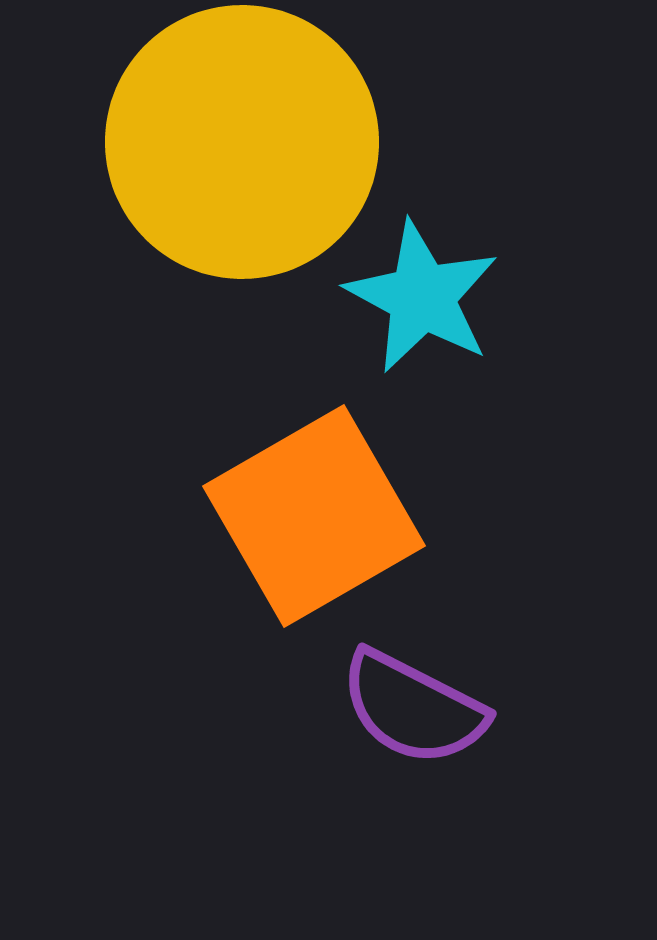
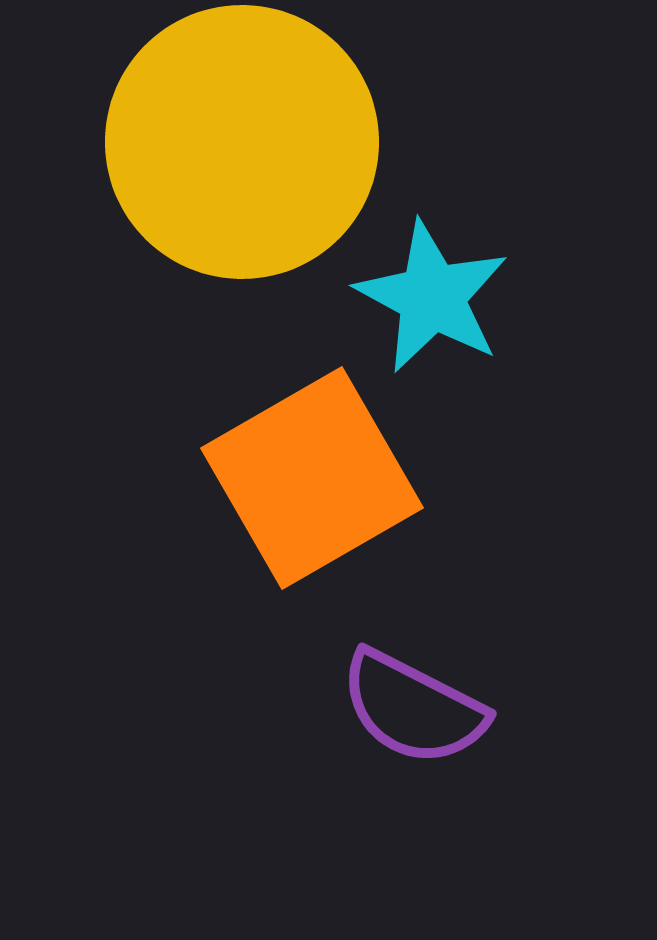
cyan star: moved 10 px right
orange square: moved 2 px left, 38 px up
